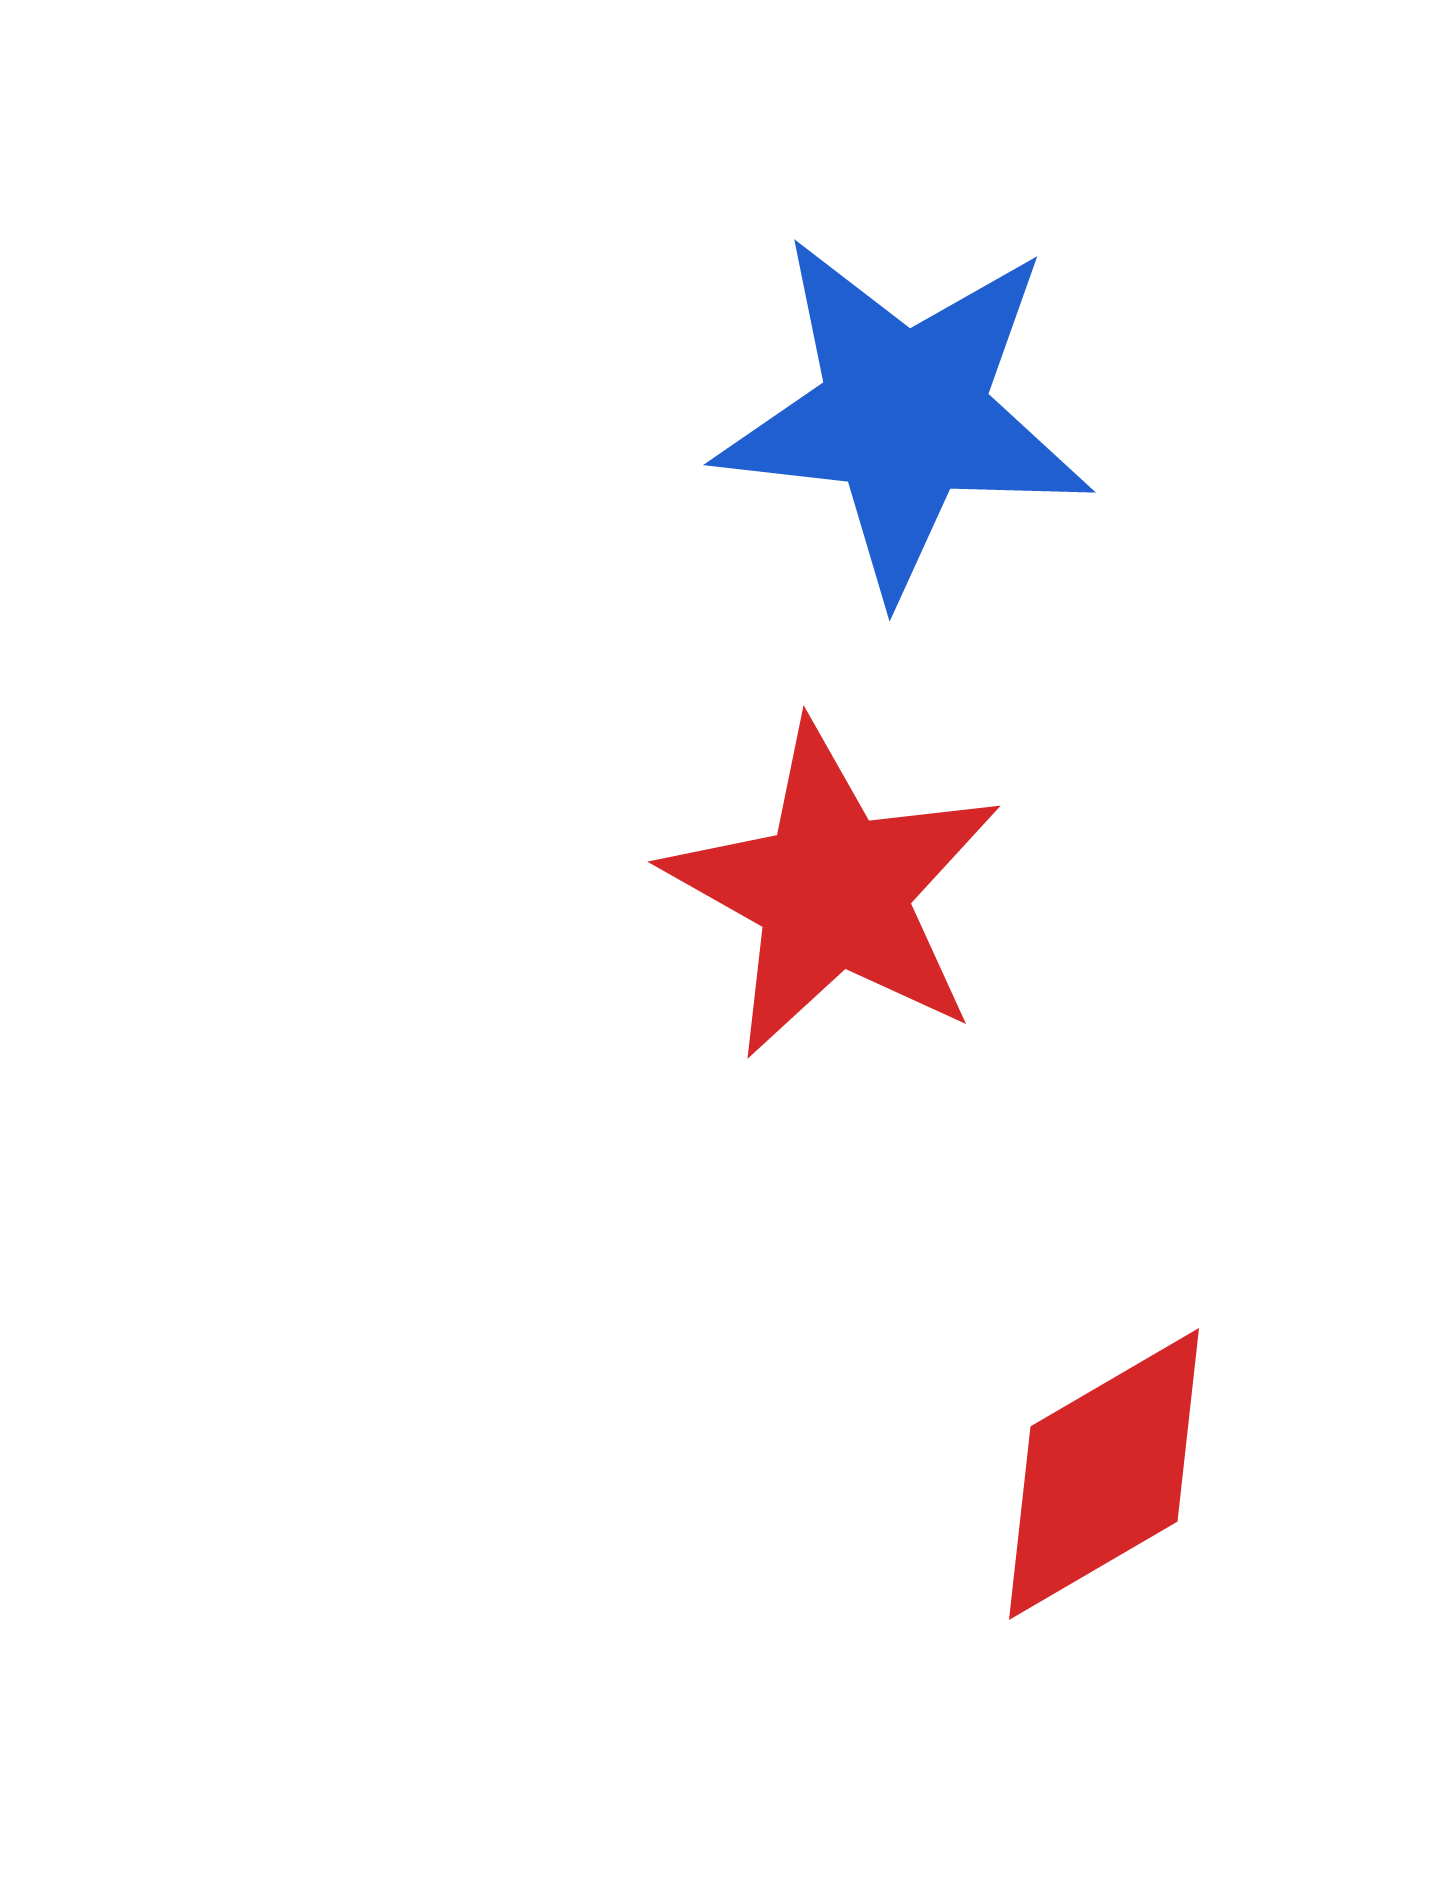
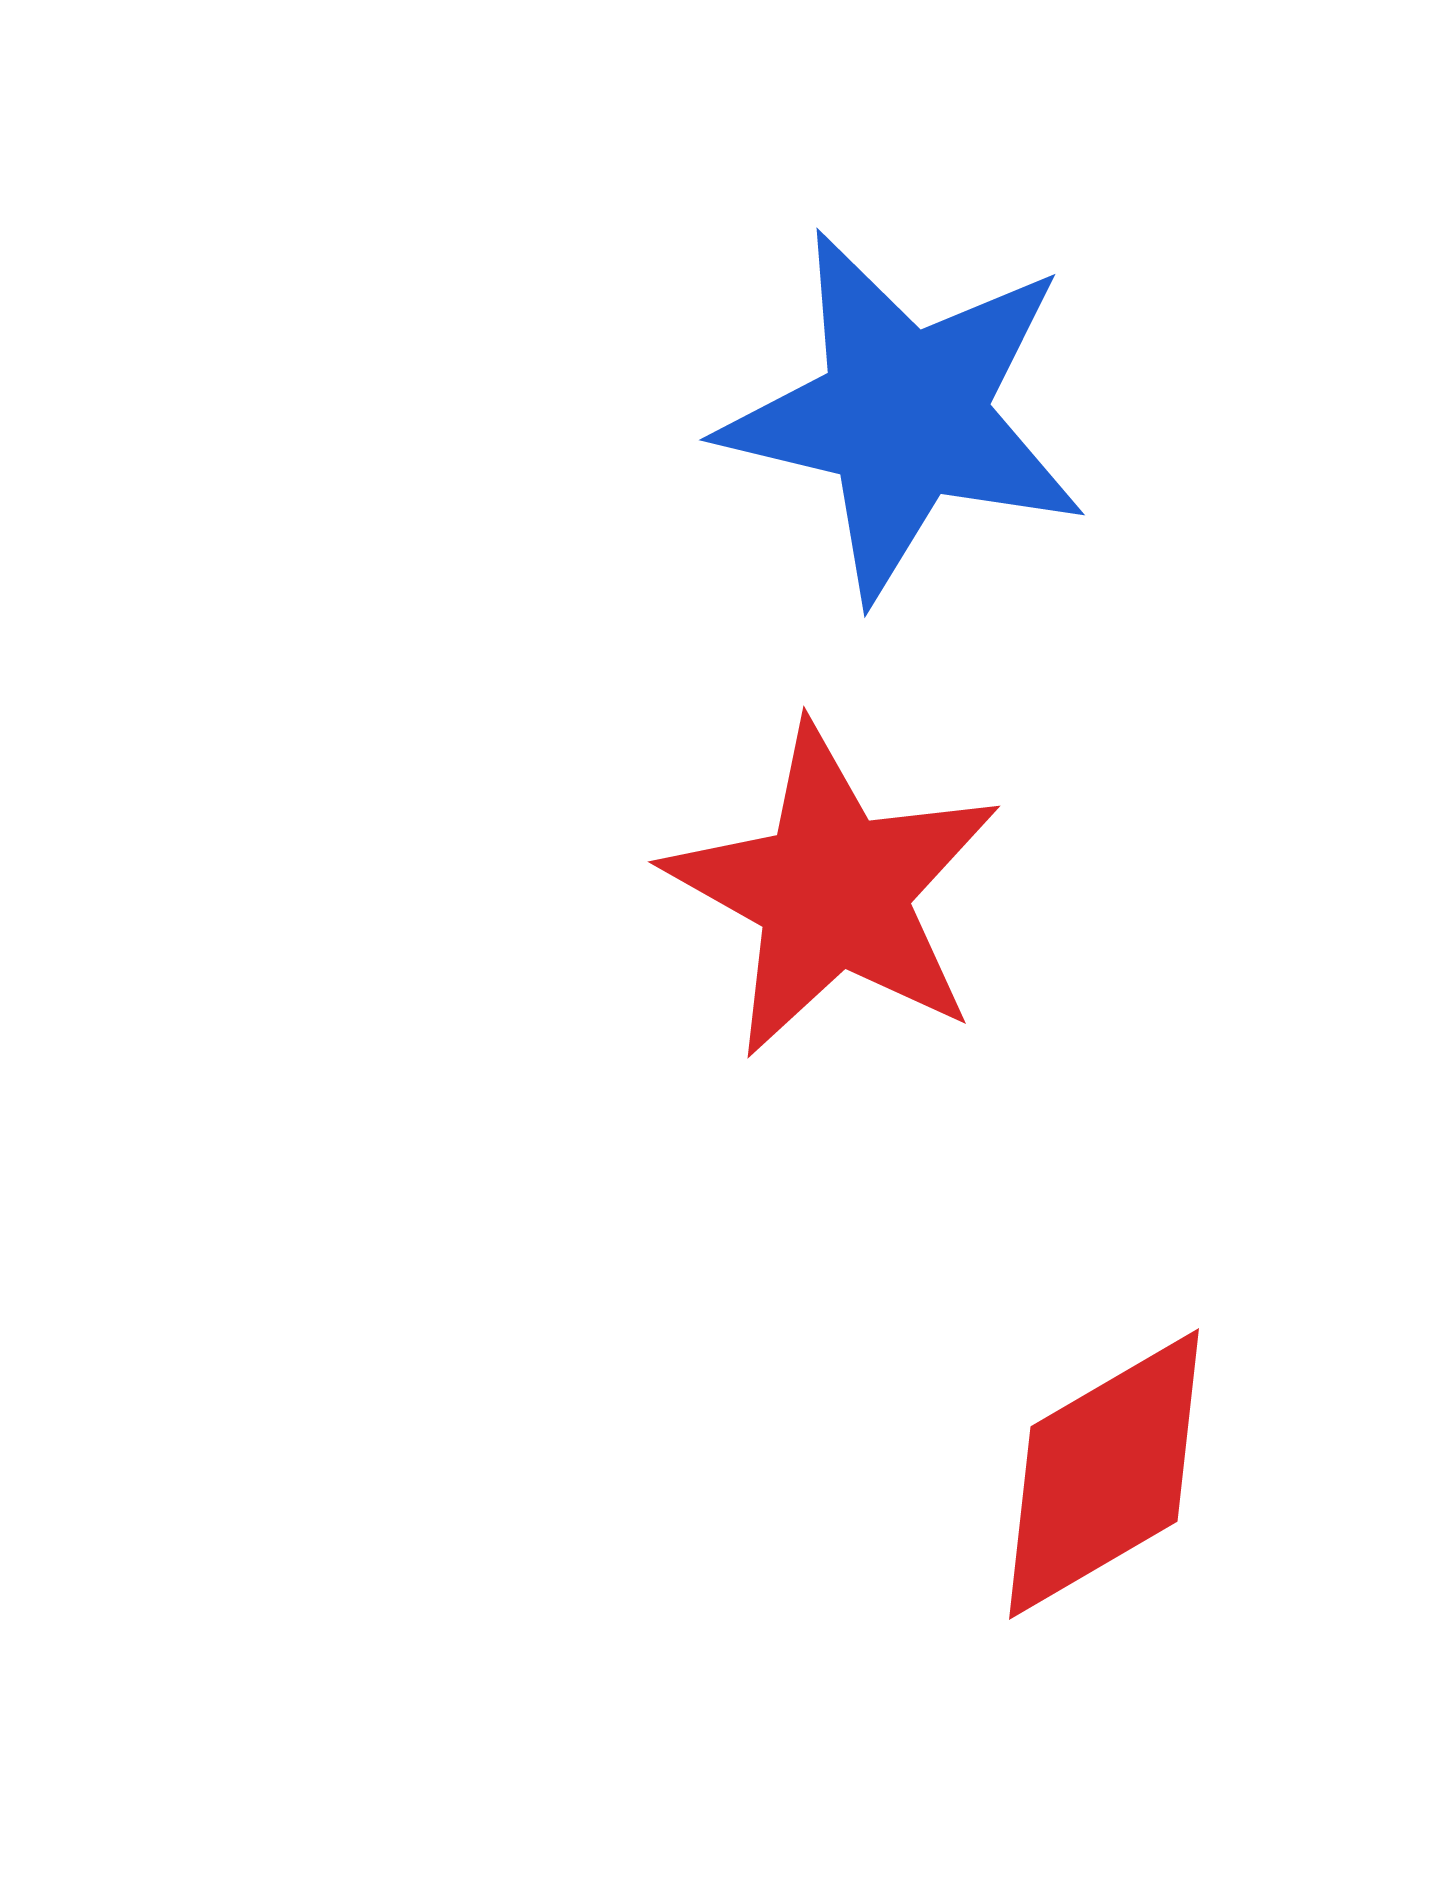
blue star: rotated 7 degrees clockwise
